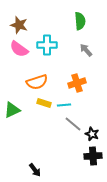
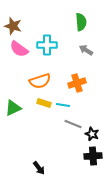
green semicircle: moved 1 px right, 1 px down
brown star: moved 6 px left, 1 px down
gray arrow: rotated 16 degrees counterclockwise
orange semicircle: moved 3 px right, 1 px up
cyan line: moved 1 px left; rotated 16 degrees clockwise
green triangle: moved 1 px right, 2 px up
gray line: rotated 18 degrees counterclockwise
black arrow: moved 4 px right, 2 px up
